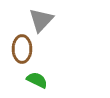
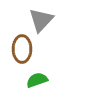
green semicircle: rotated 45 degrees counterclockwise
